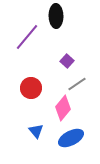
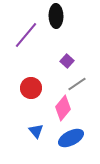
purple line: moved 1 px left, 2 px up
